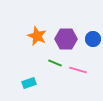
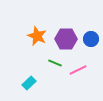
blue circle: moved 2 px left
pink line: rotated 42 degrees counterclockwise
cyan rectangle: rotated 24 degrees counterclockwise
